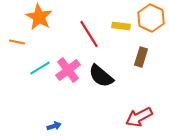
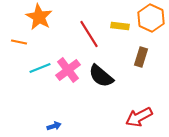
yellow rectangle: moved 1 px left
orange line: moved 2 px right
cyan line: rotated 10 degrees clockwise
